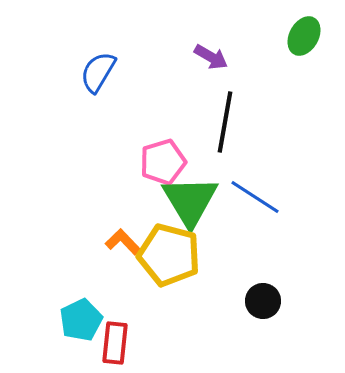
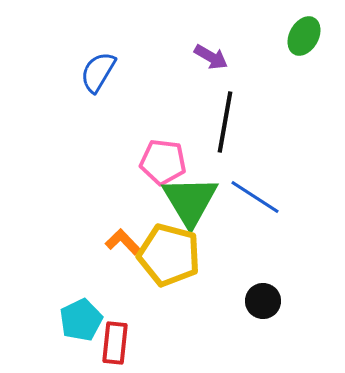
pink pentagon: rotated 24 degrees clockwise
